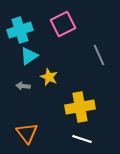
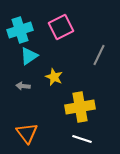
pink square: moved 2 px left, 3 px down
gray line: rotated 50 degrees clockwise
yellow star: moved 5 px right
